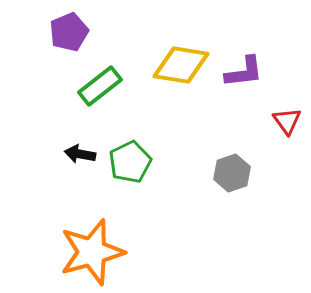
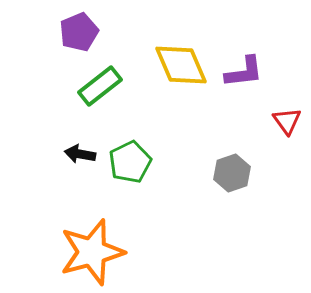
purple pentagon: moved 10 px right
yellow diamond: rotated 58 degrees clockwise
